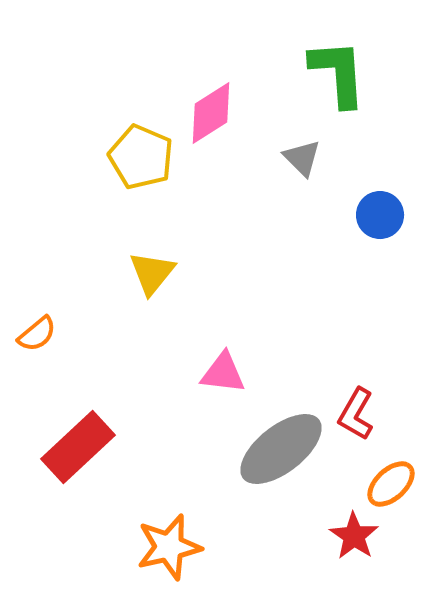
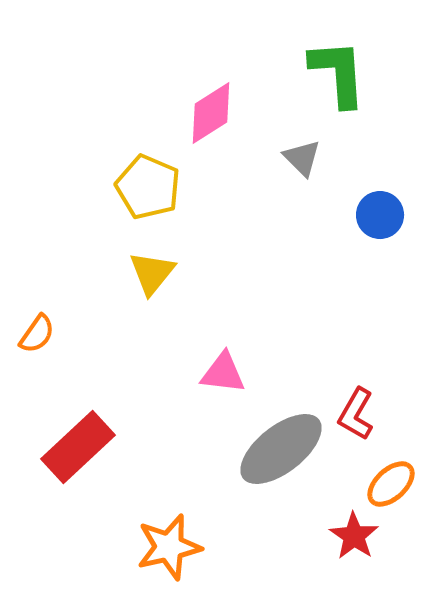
yellow pentagon: moved 7 px right, 30 px down
orange semicircle: rotated 15 degrees counterclockwise
